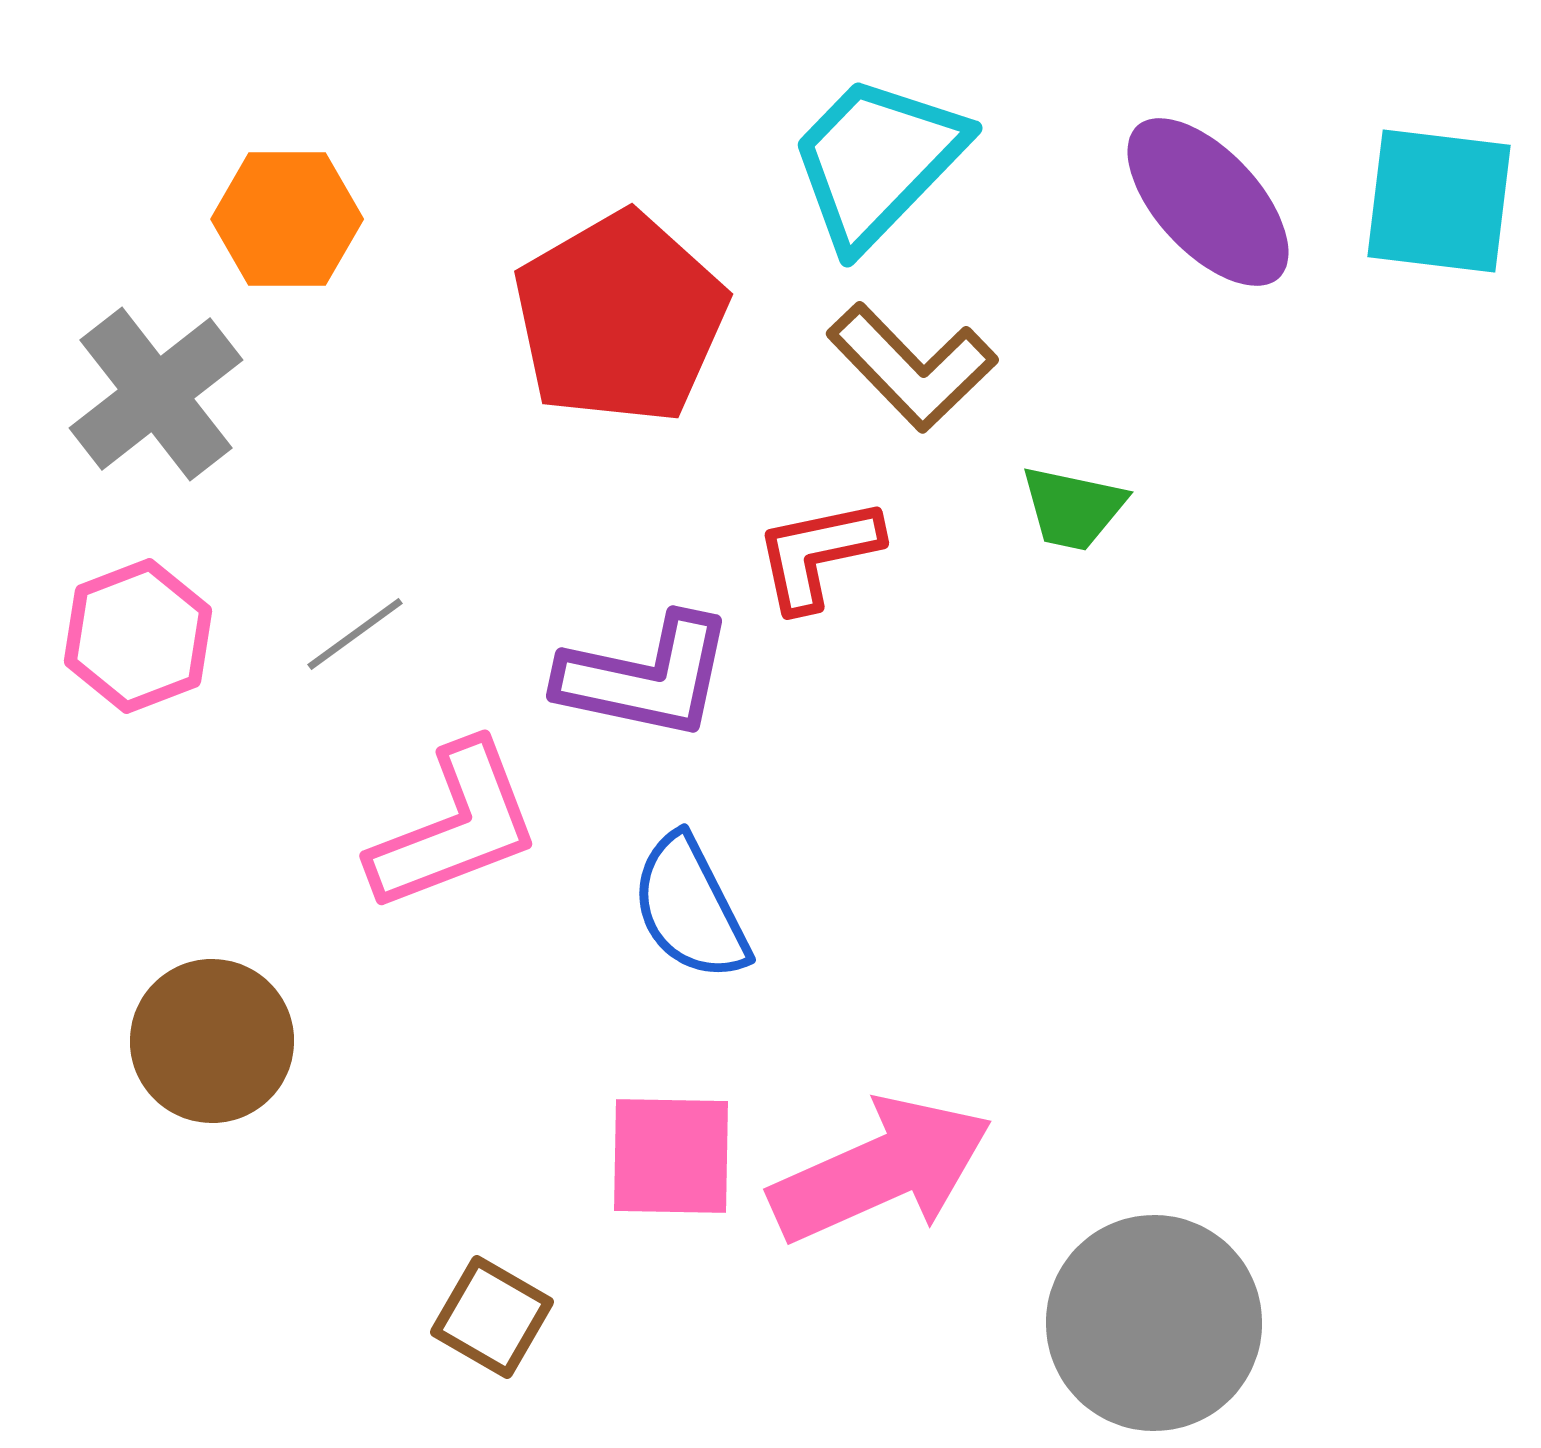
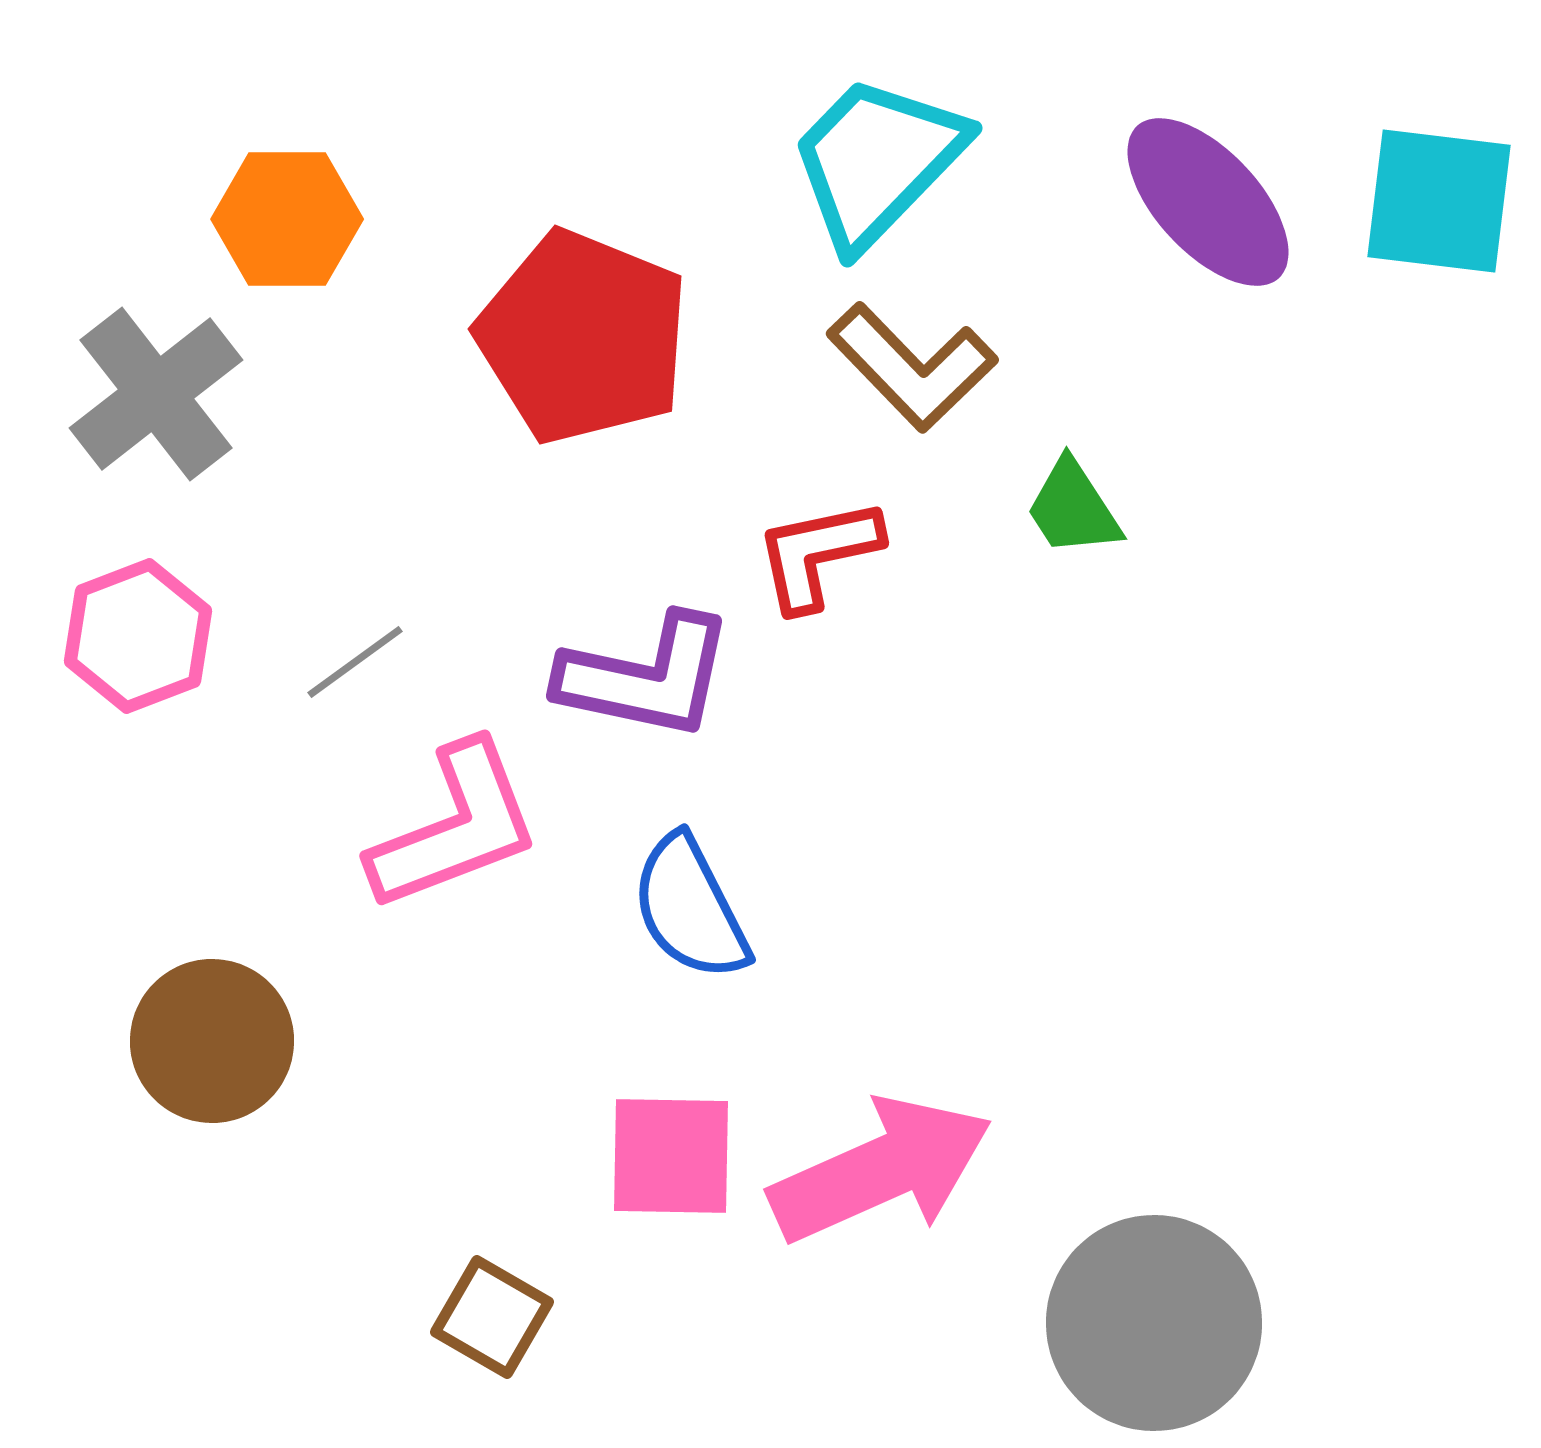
red pentagon: moved 37 px left, 19 px down; rotated 20 degrees counterclockwise
green trapezoid: rotated 45 degrees clockwise
gray line: moved 28 px down
